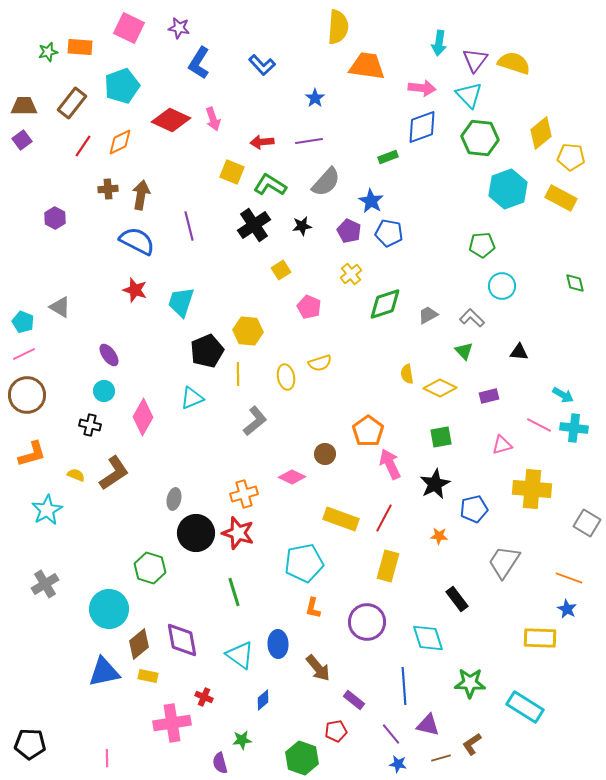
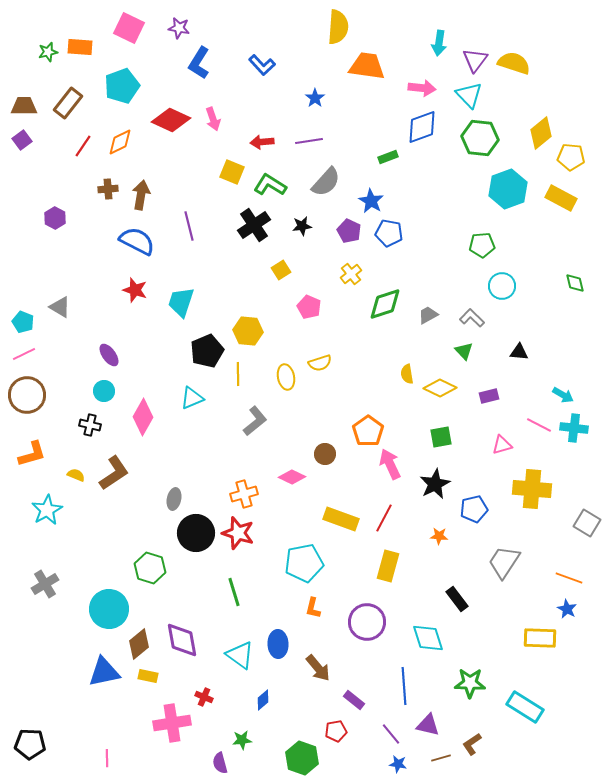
brown rectangle at (72, 103): moved 4 px left
